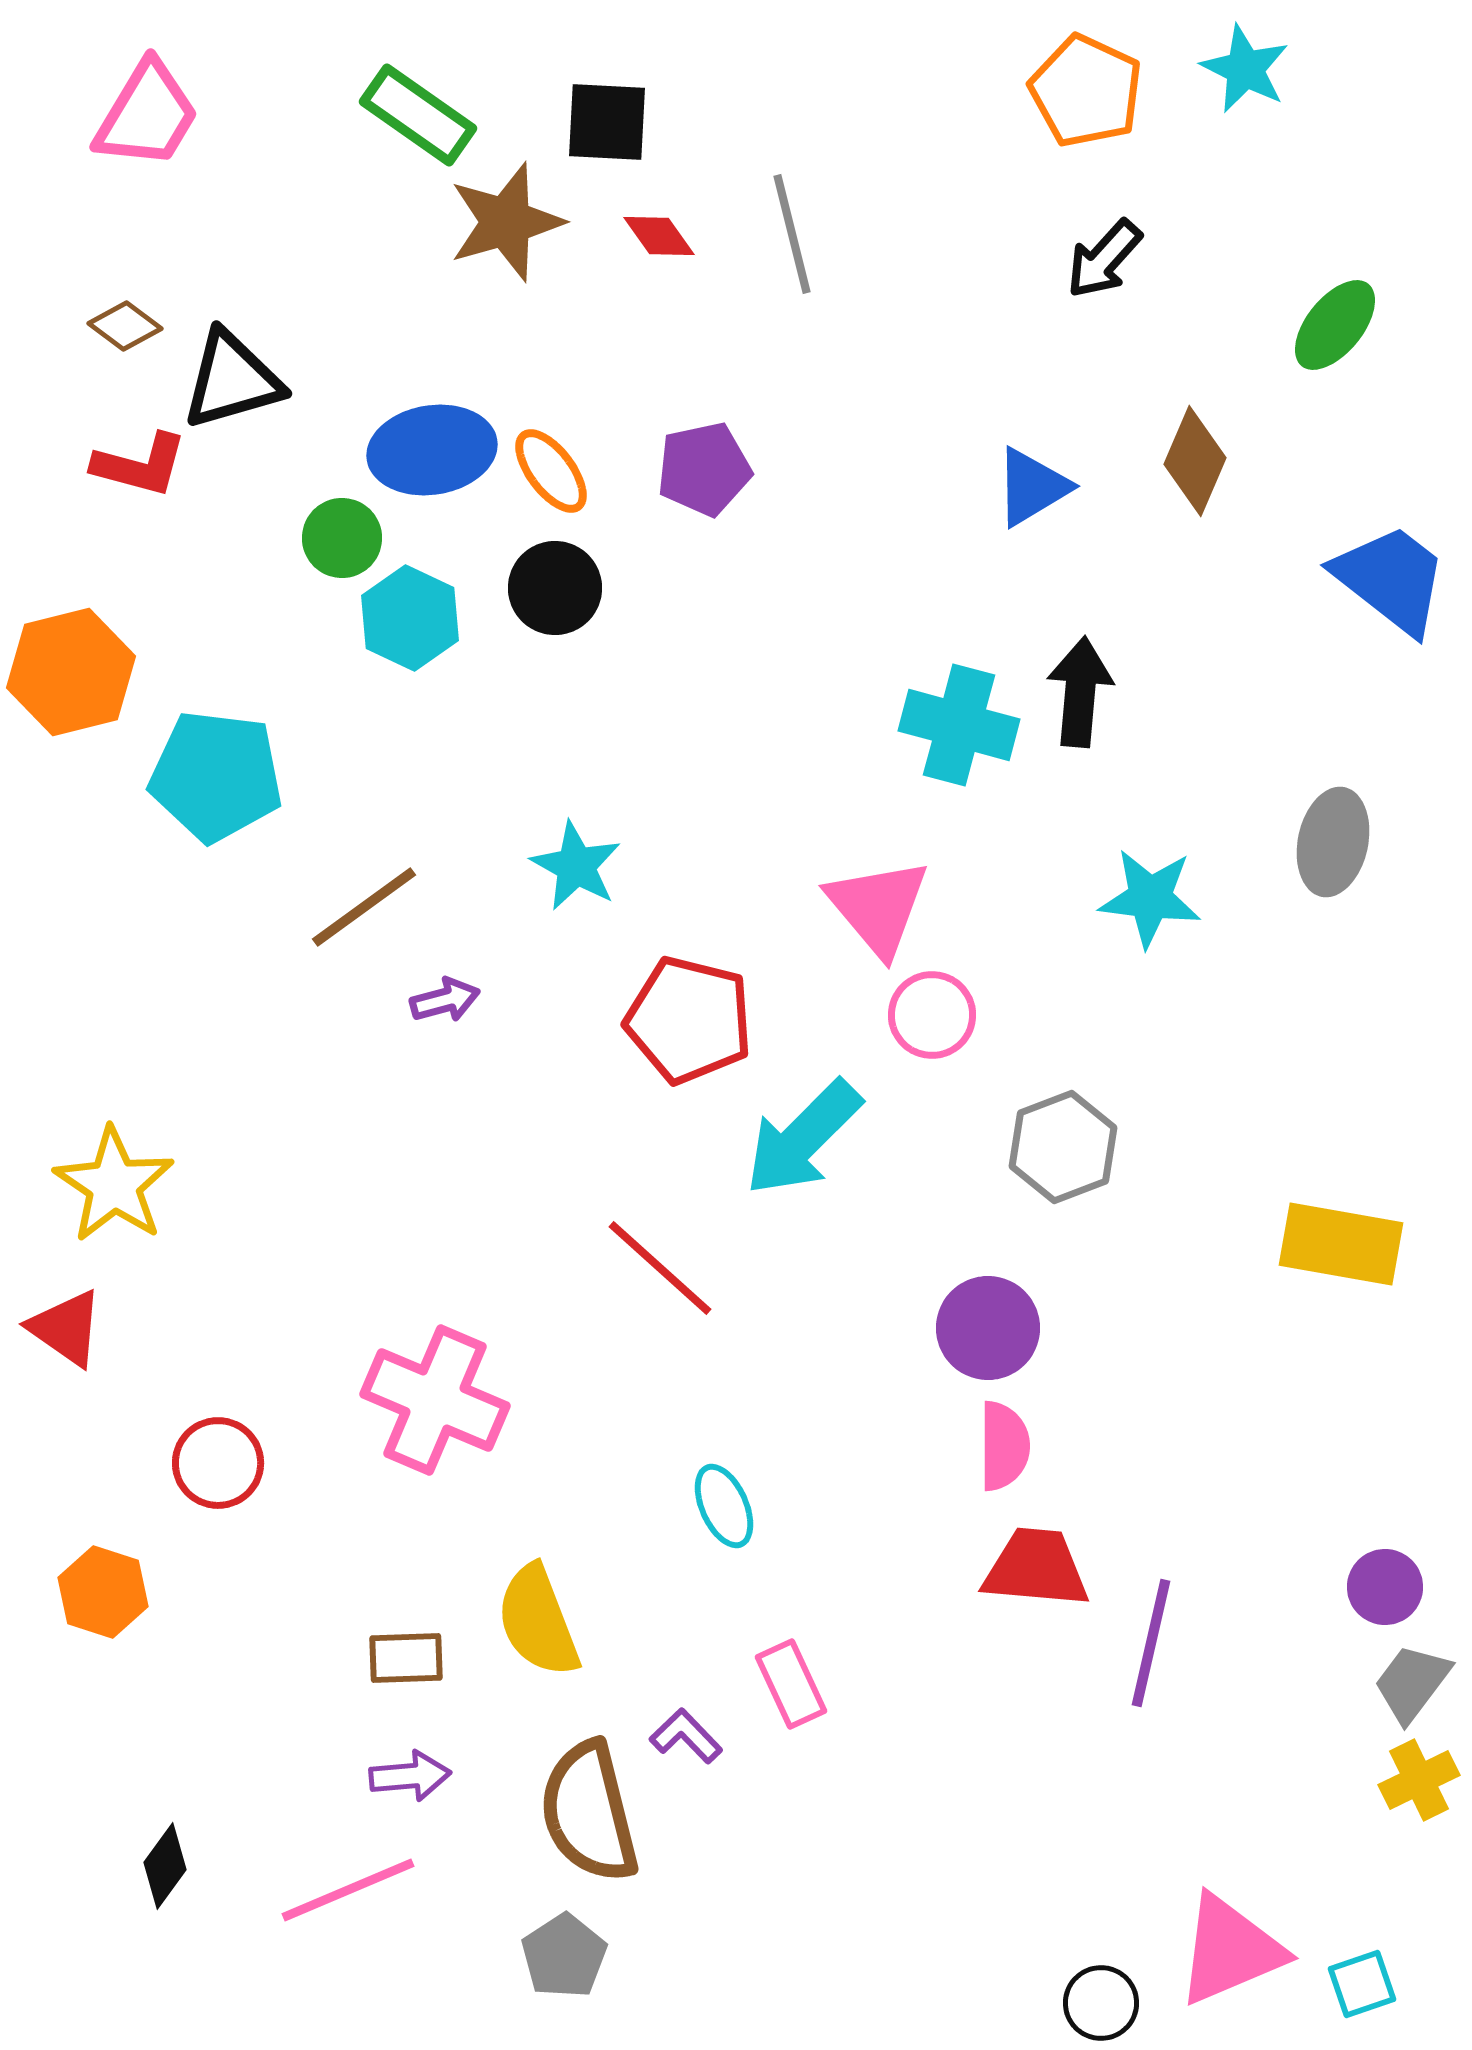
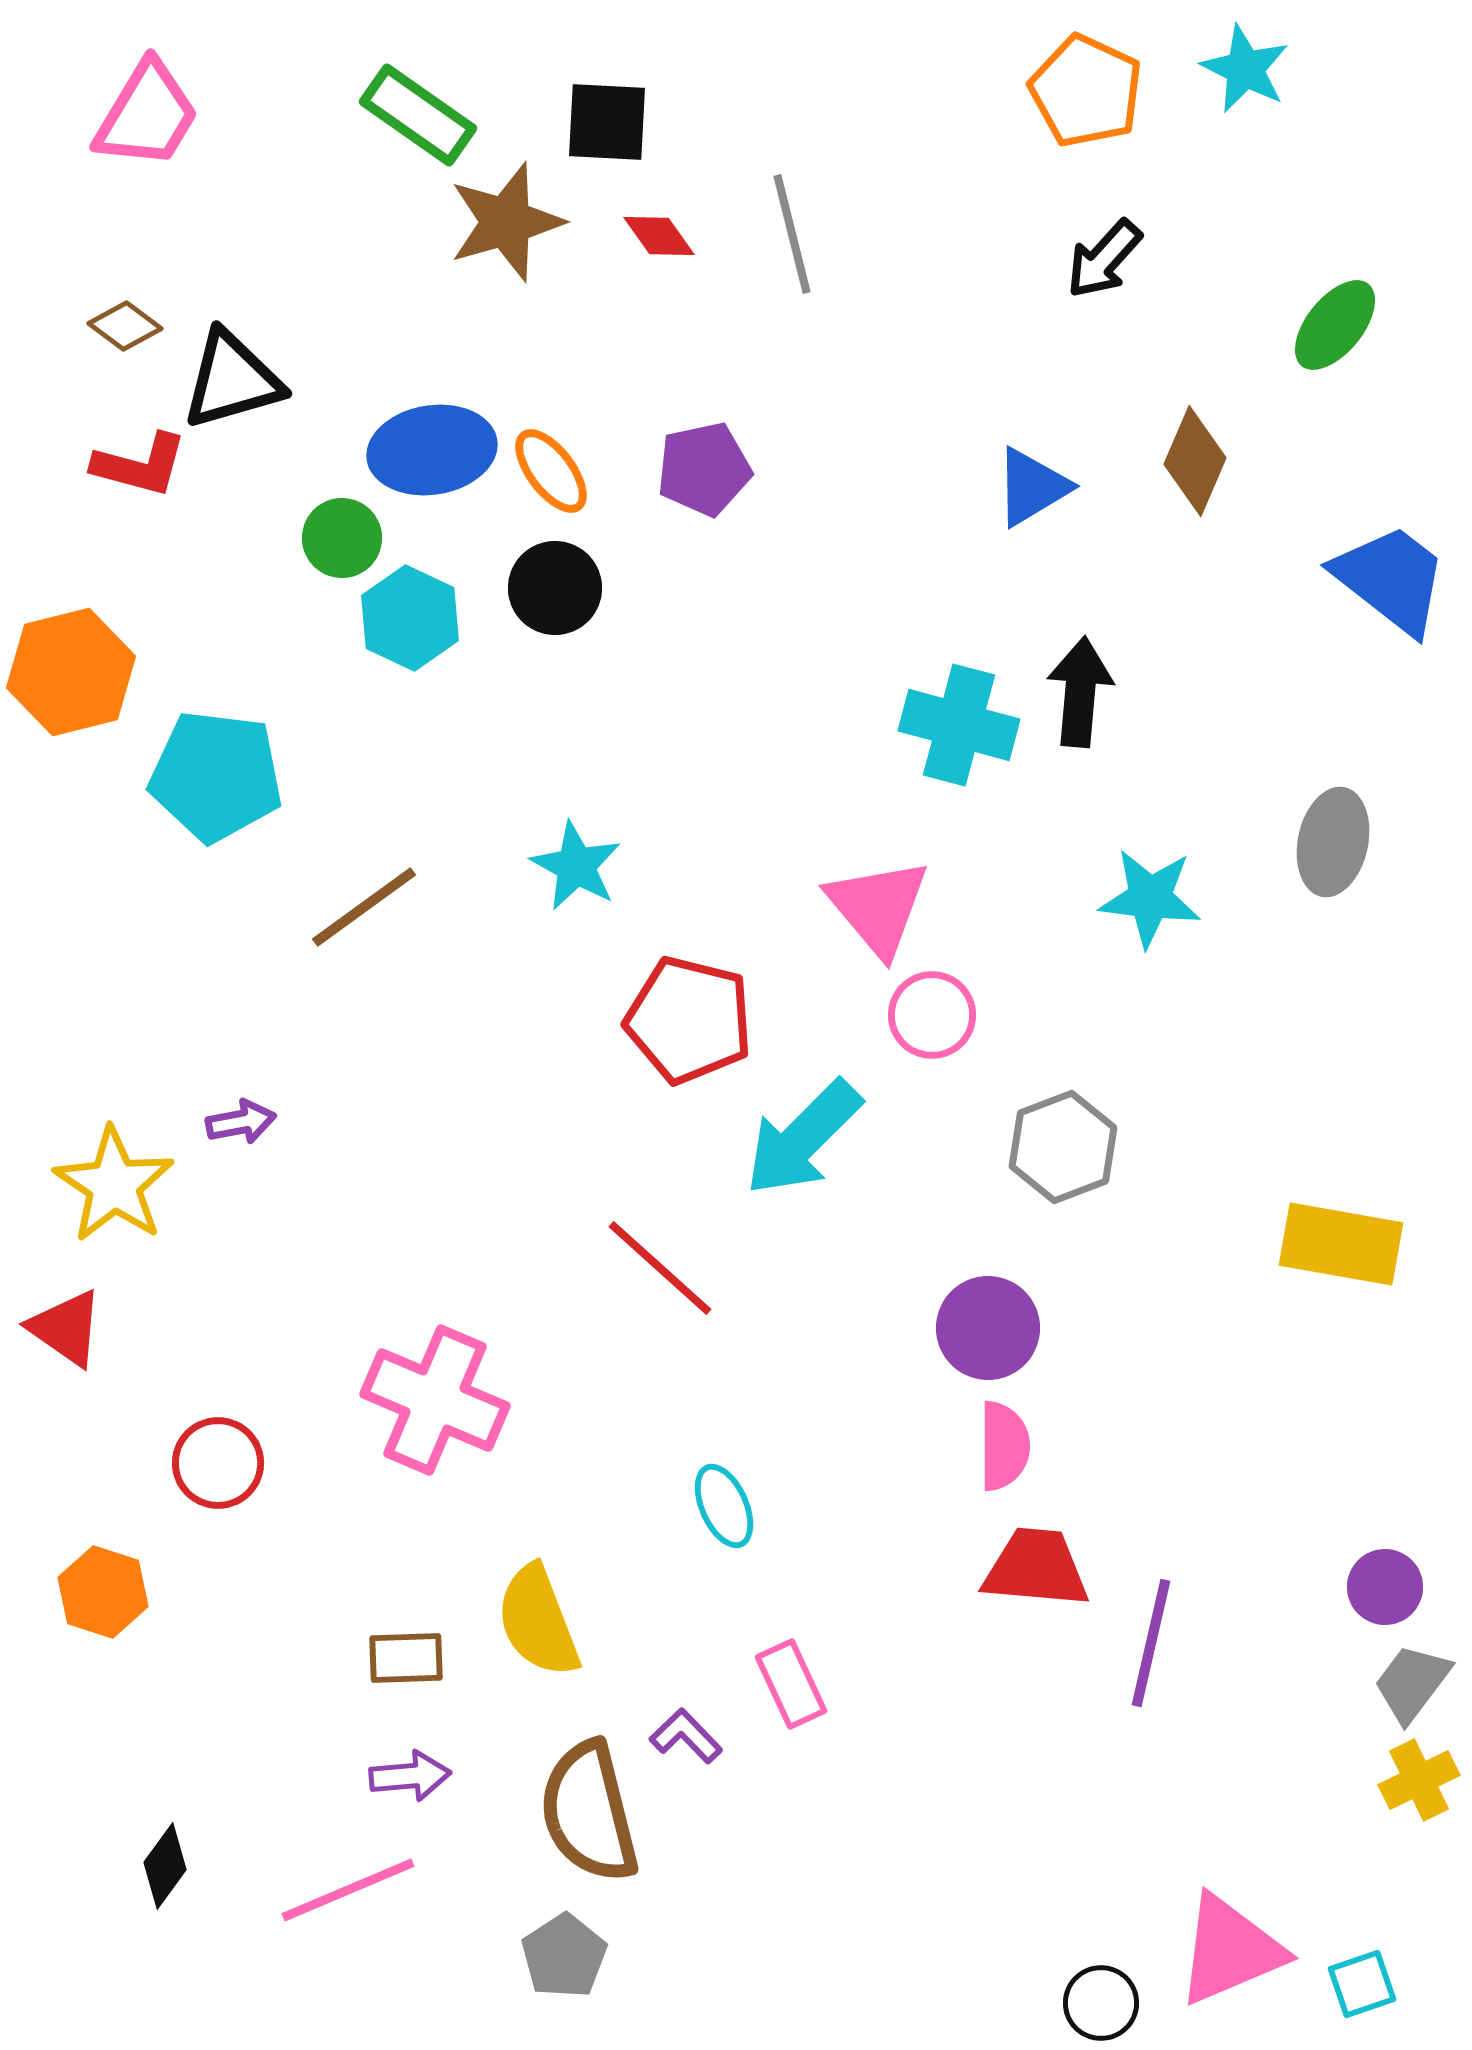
purple arrow at (445, 1000): moved 204 px left, 122 px down; rotated 4 degrees clockwise
